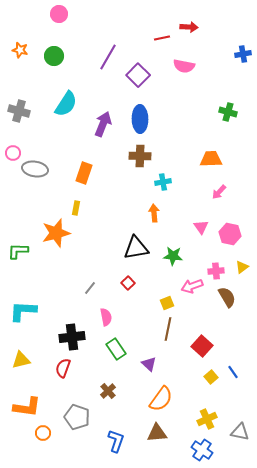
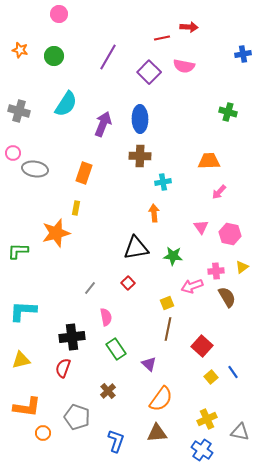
purple square at (138, 75): moved 11 px right, 3 px up
orange trapezoid at (211, 159): moved 2 px left, 2 px down
